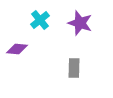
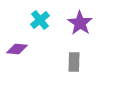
purple star: rotated 15 degrees clockwise
gray rectangle: moved 6 px up
